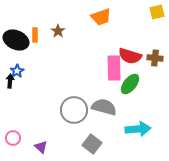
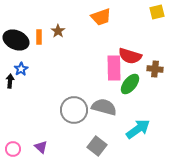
orange rectangle: moved 4 px right, 2 px down
brown cross: moved 11 px down
blue star: moved 4 px right, 2 px up
cyan arrow: rotated 30 degrees counterclockwise
pink circle: moved 11 px down
gray square: moved 5 px right, 2 px down
